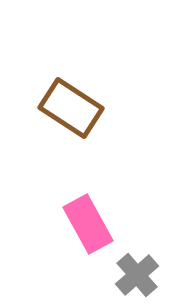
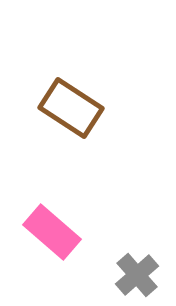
pink rectangle: moved 36 px left, 8 px down; rotated 20 degrees counterclockwise
